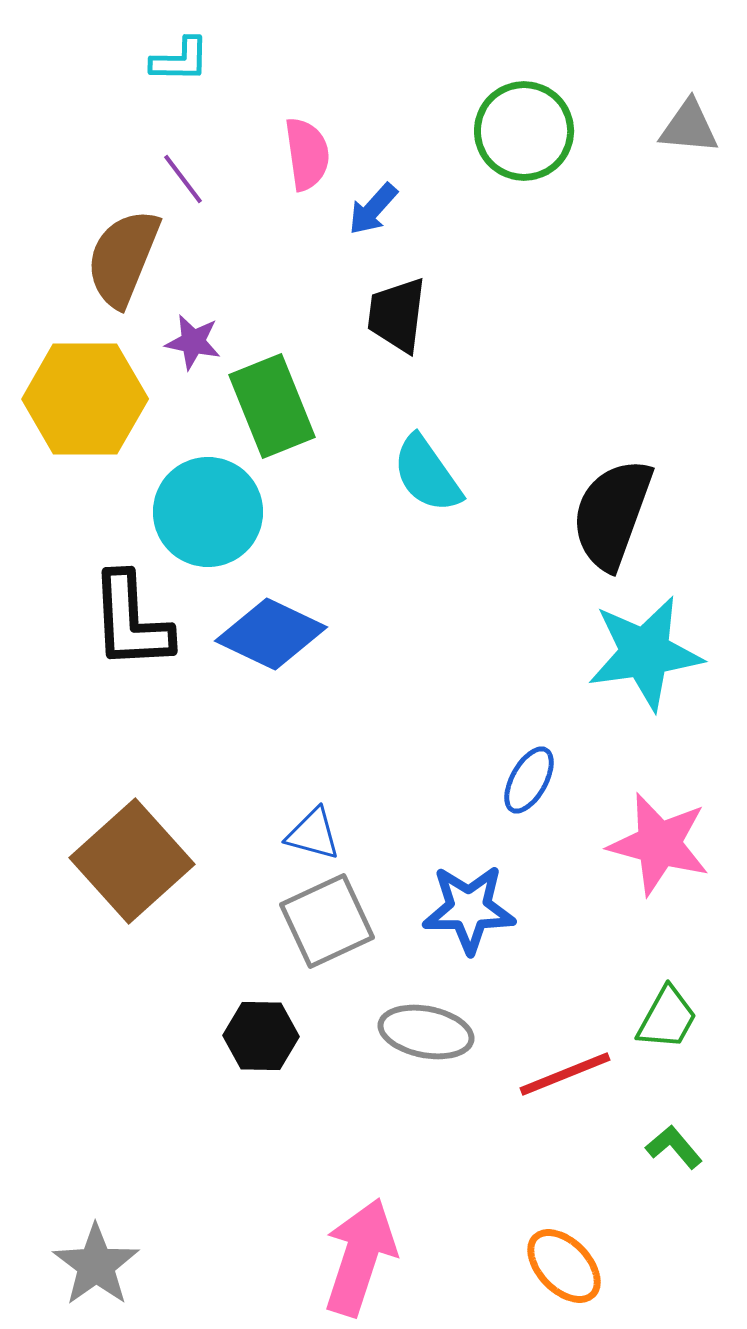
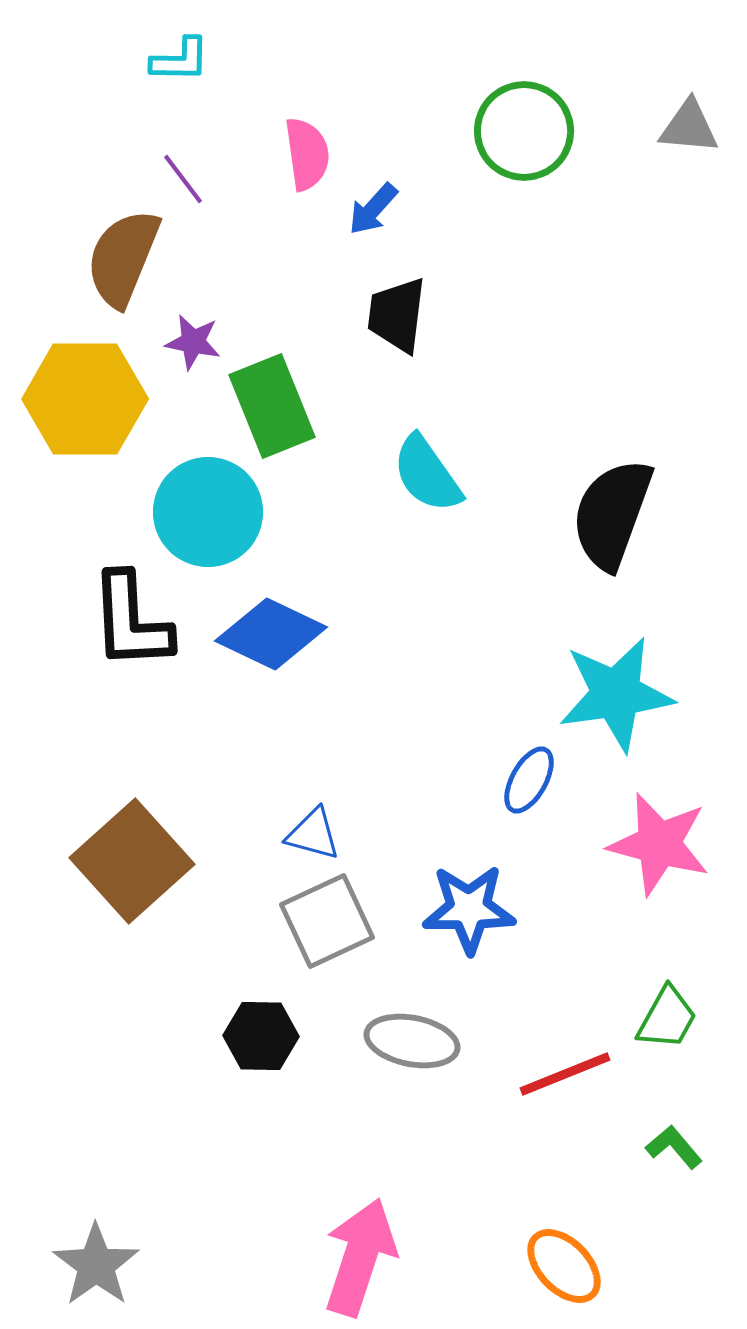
cyan star: moved 29 px left, 41 px down
gray ellipse: moved 14 px left, 9 px down
